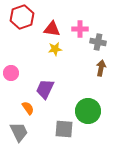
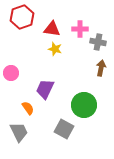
yellow star: rotated 24 degrees clockwise
green circle: moved 4 px left, 6 px up
gray square: rotated 24 degrees clockwise
